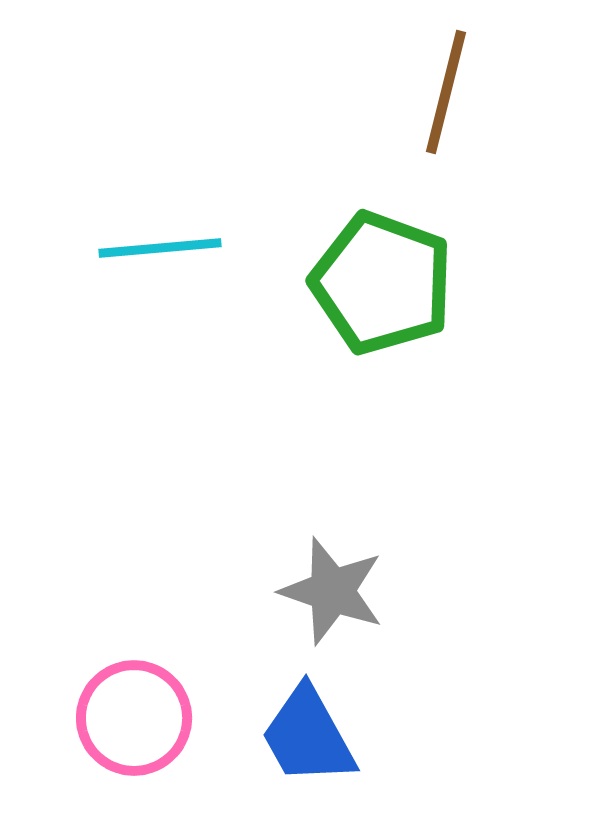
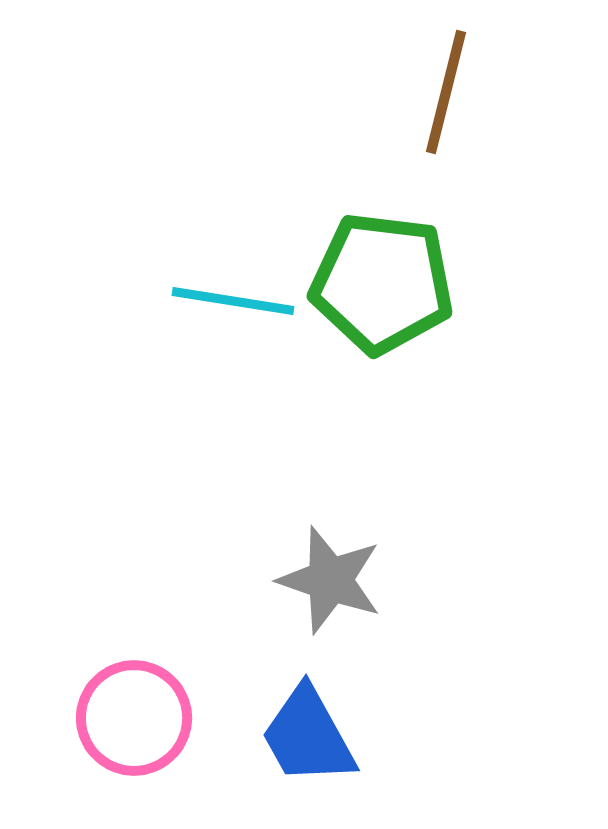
cyan line: moved 73 px right, 53 px down; rotated 14 degrees clockwise
green pentagon: rotated 13 degrees counterclockwise
gray star: moved 2 px left, 11 px up
